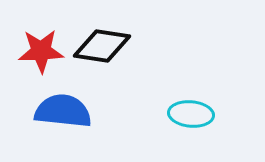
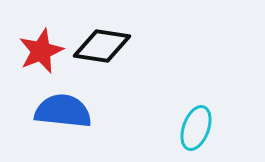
red star: rotated 21 degrees counterclockwise
cyan ellipse: moved 5 px right, 14 px down; rotated 75 degrees counterclockwise
